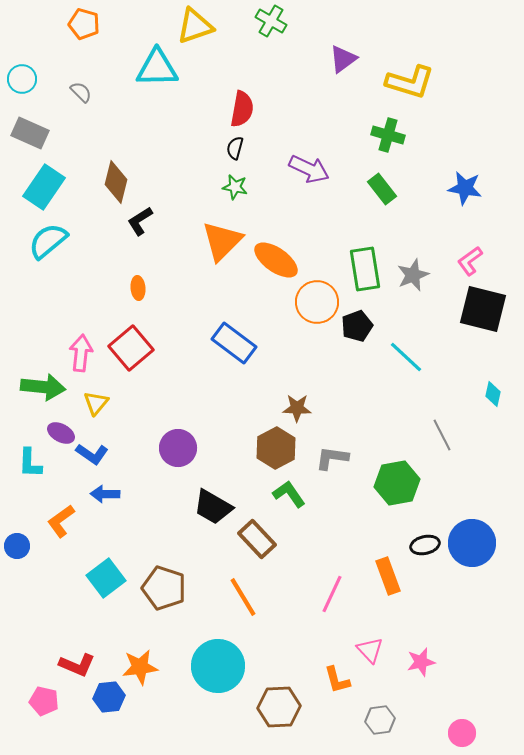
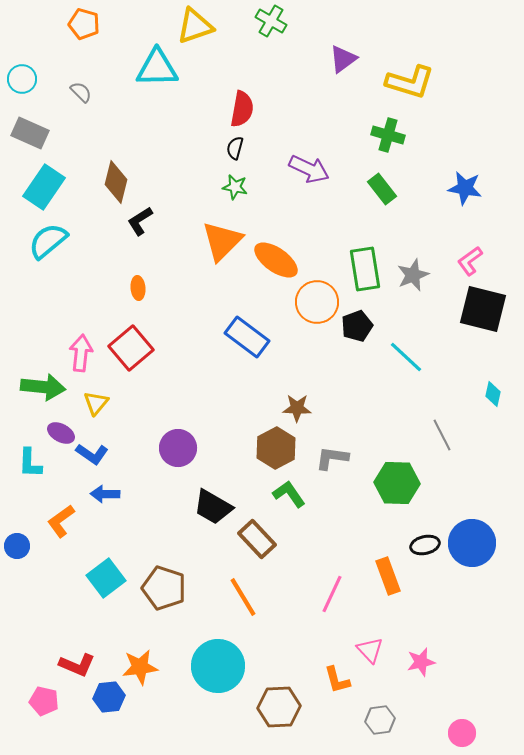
blue rectangle at (234, 343): moved 13 px right, 6 px up
green hexagon at (397, 483): rotated 12 degrees clockwise
